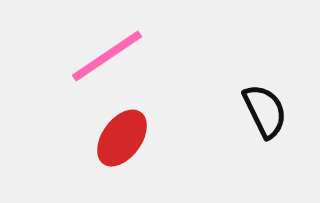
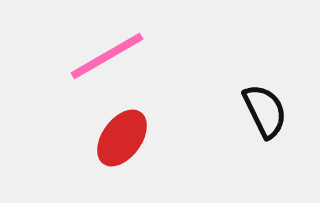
pink line: rotated 4 degrees clockwise
